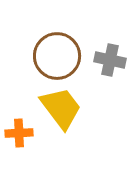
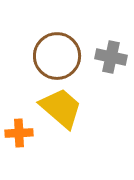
gray cross: moved 1 px right, 3 px up
yellow trapezoid: rotated 12 degrees counterclockwise
